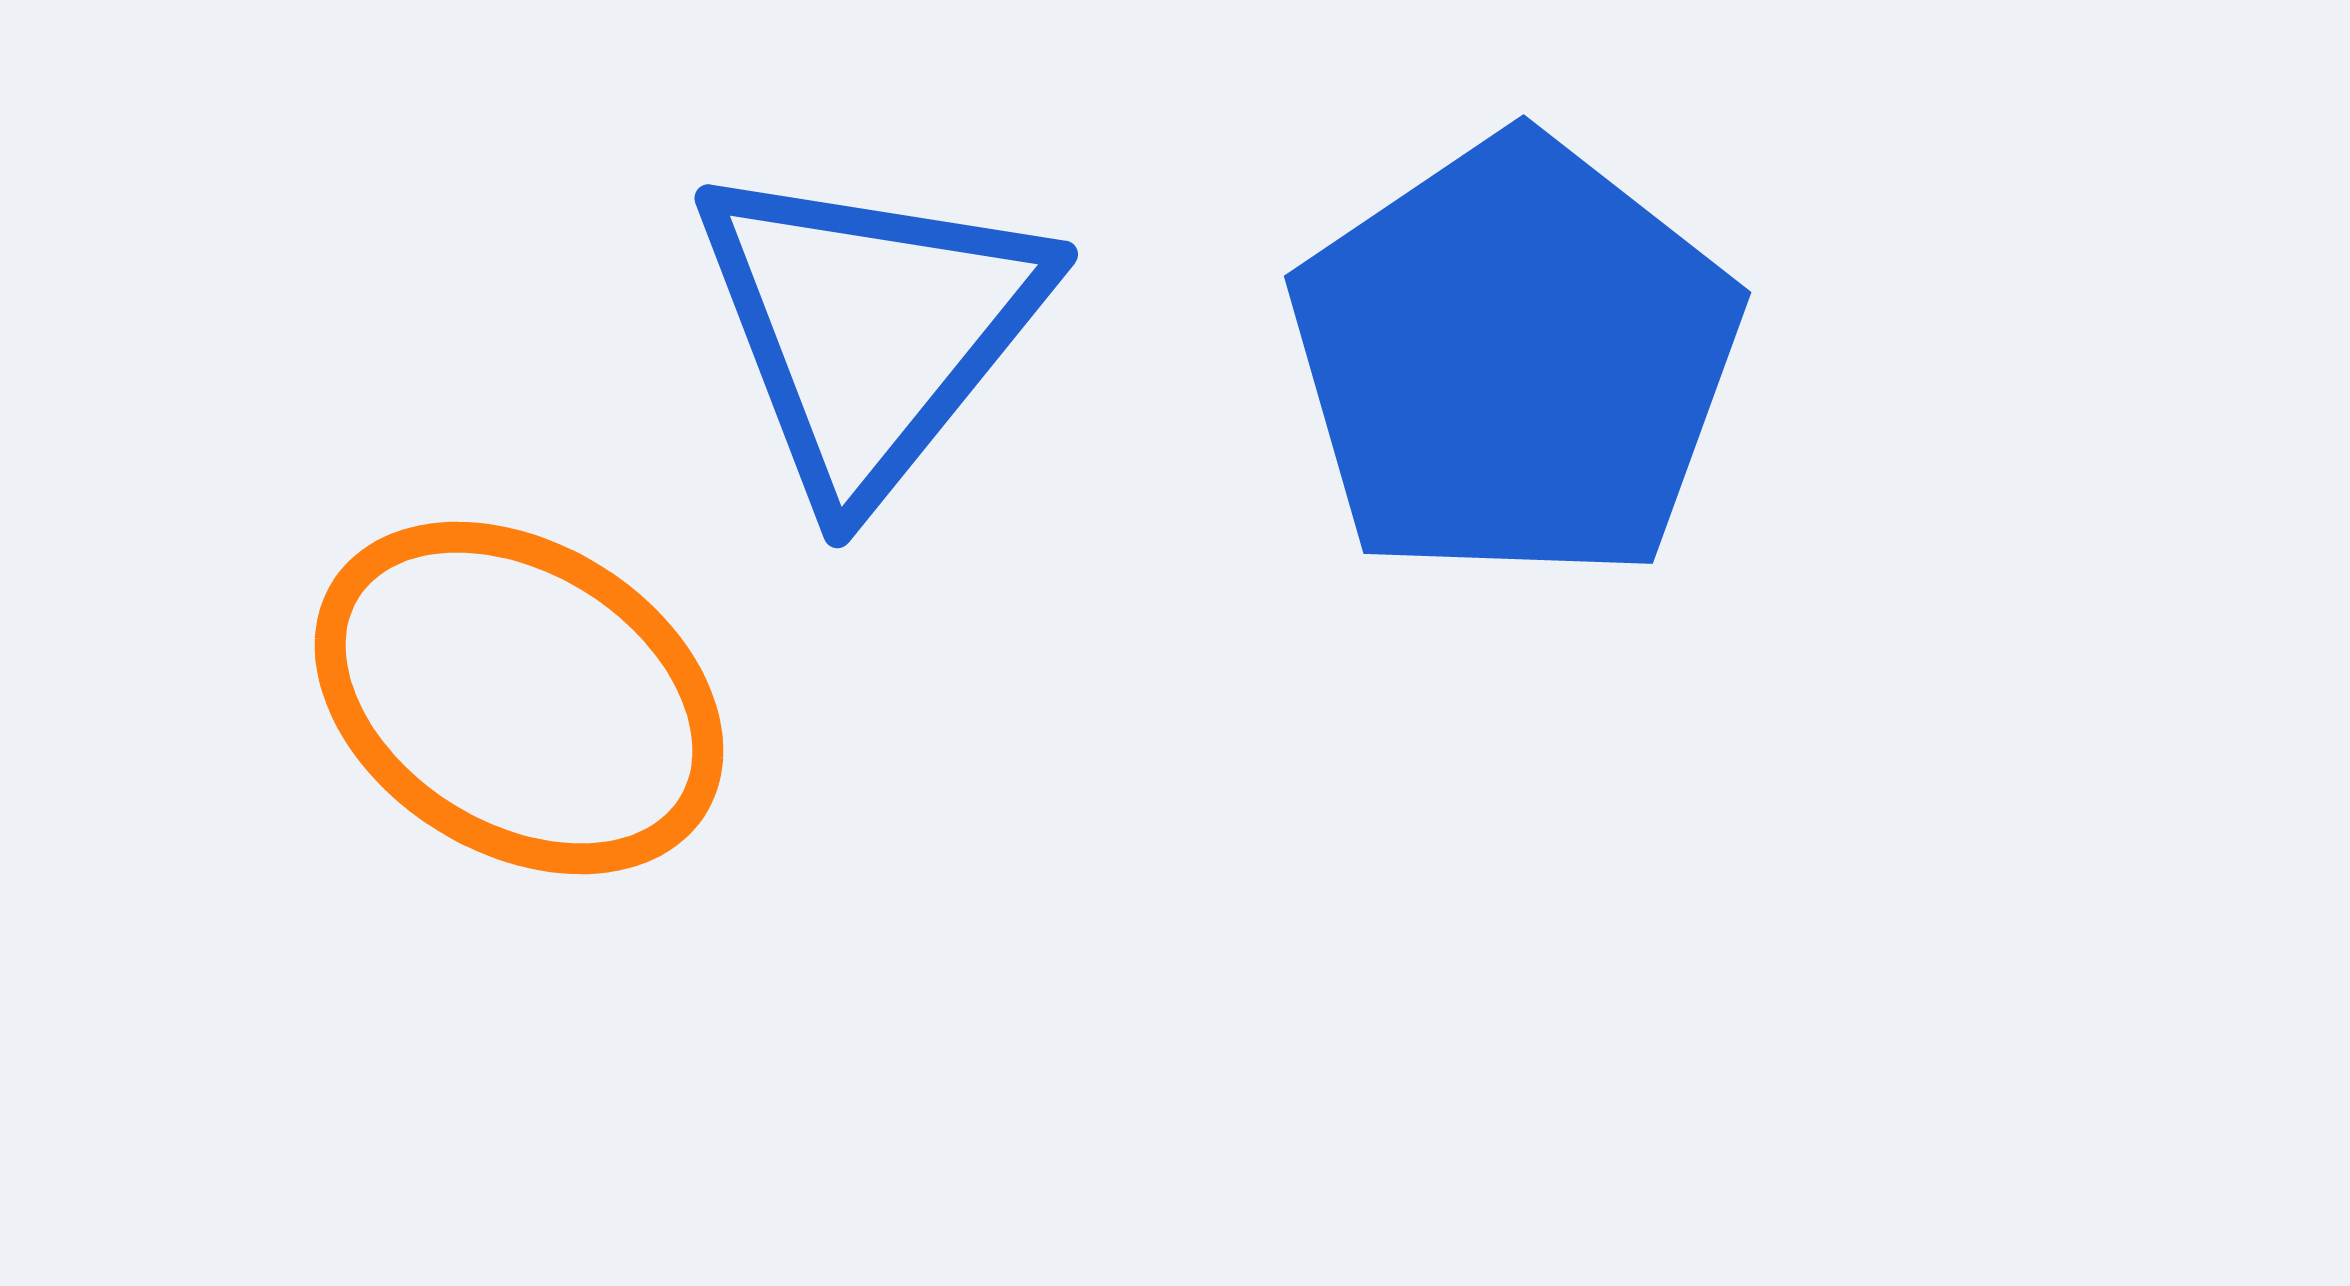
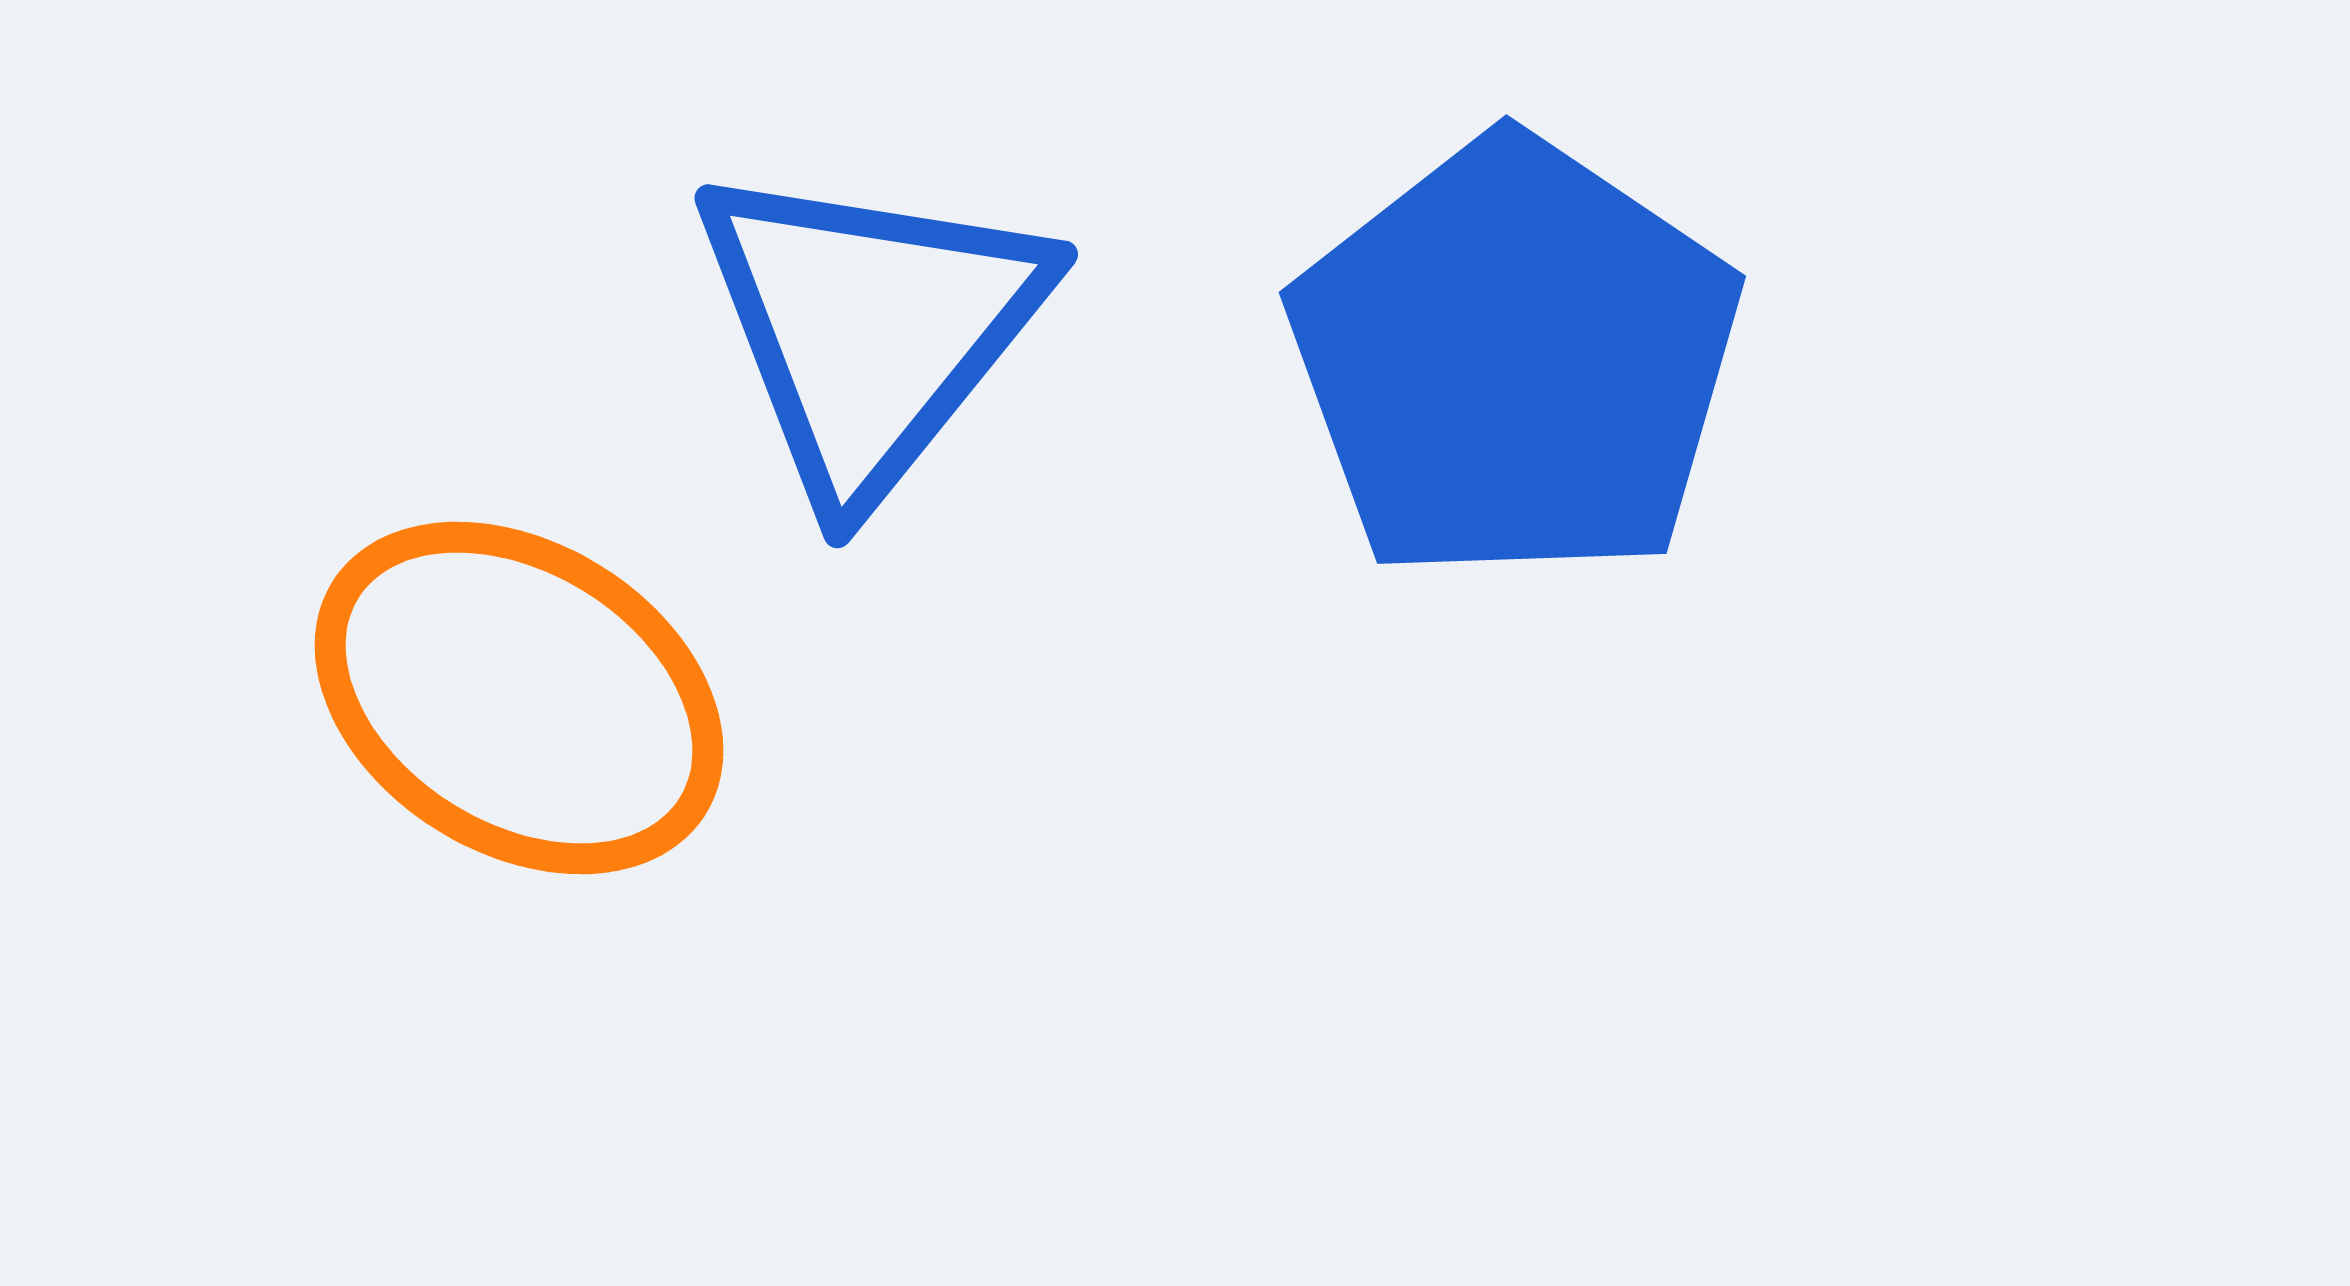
blue pentagon: rotated 4 degrees counterclockwise
